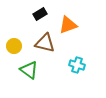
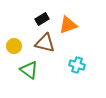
black rectangle: moved 2 px right, 5 px down
